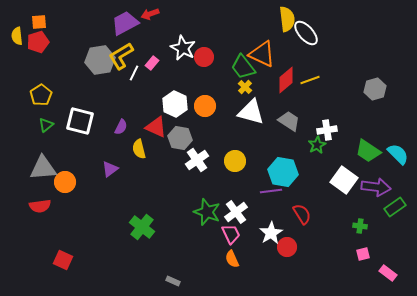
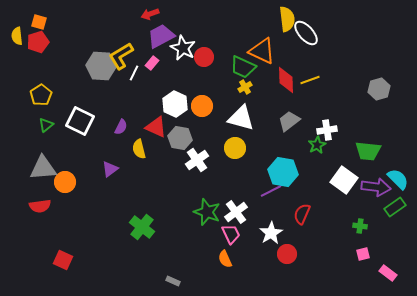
orange square at (39, 22): rotated 21 degrees clockwise
purple trapezoid at (125, 23): moved 36 px right, 13 px down
orange triangle at (262, 54): moved 3 px up
gray hexagon at (100, 60): moved 1 px right, 6 px down; rotated 12 degrees clockwise
green trapezoid at (243, 67): rotated 28 degrees counterclockwise
red diamond at (286, 80): rotated 52 degrees counterclockwise
yellow cross at (245, 87): rotated 16 degrees clockwise
gray hexagon at (375, 89): moved 4 px right
orange circle at (205, 106): moved 3 px left
white triangle at (251, 112): moved 10 px left, 6 px down
white square at (80, 121): rotated 12 degrees clockwise
gray trapezoid at (289, 121): rotated 70 degrees counterclockwise
green trapezoid at (368, 151): rotated 28 degrees counterclockwise
cyan semicircle at (398, 154): moved 25 px down
yellow circle at (235, 161): moved 13 px up
purple line at (271, 191): rotated 20 degrees counterclockwise
red semicircle at (302, 214): rotated 125 degrees counterclockwise
red circle at (287, 247): moved 7 px down
orange semicircle at (232, 259): moved 7 px left
